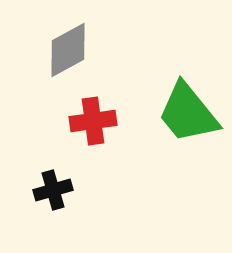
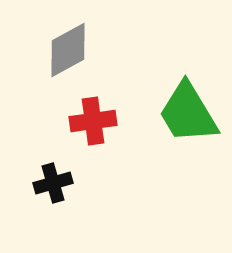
green trapezoid: rotated 8 degrees clockwise
black cross: moved 7 px up
